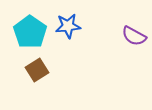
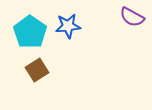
purple semicircle: moved 2 px left, 19 px up
